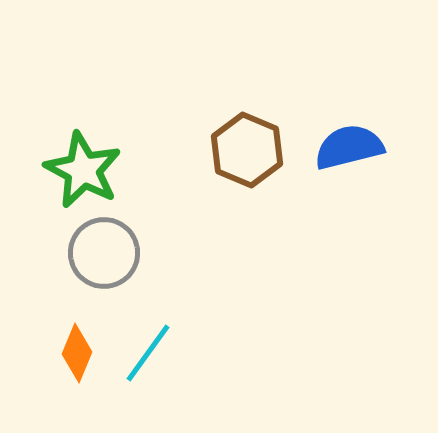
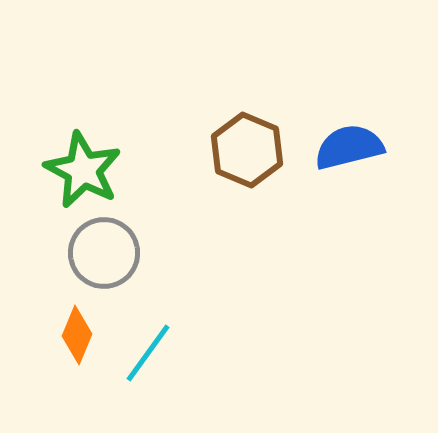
orange diamond: moved 18 px up
